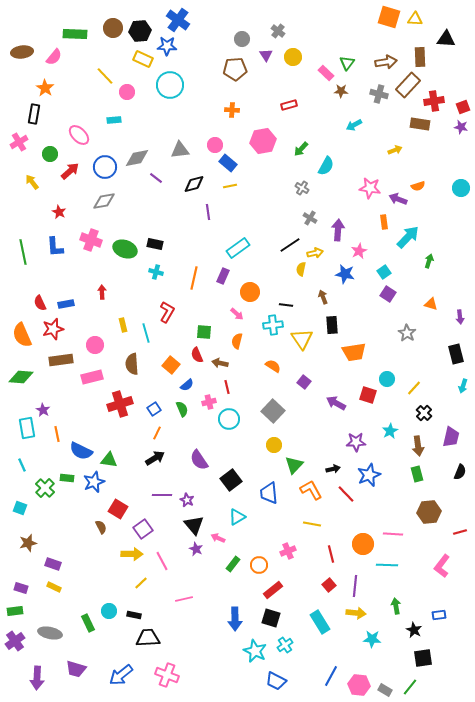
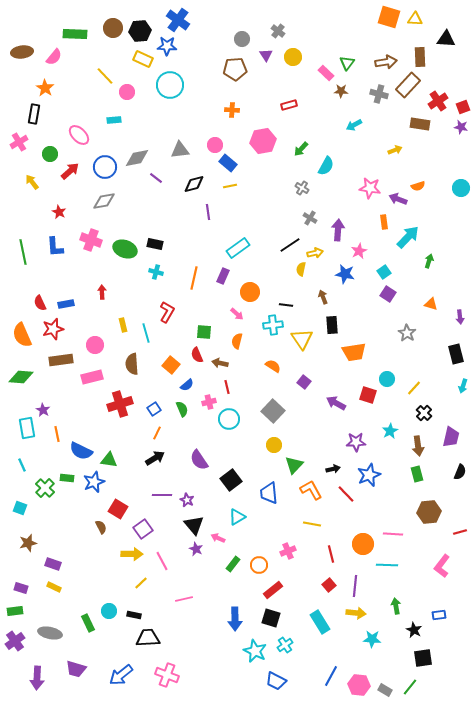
red cross at (434, 101): moved 4 px right; rotated 24 degrees counterclockwise
